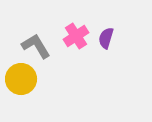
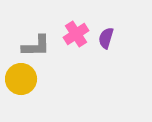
pink cross: moved 2 px up
gray L-shape: rotated 120 degrees clockwise
